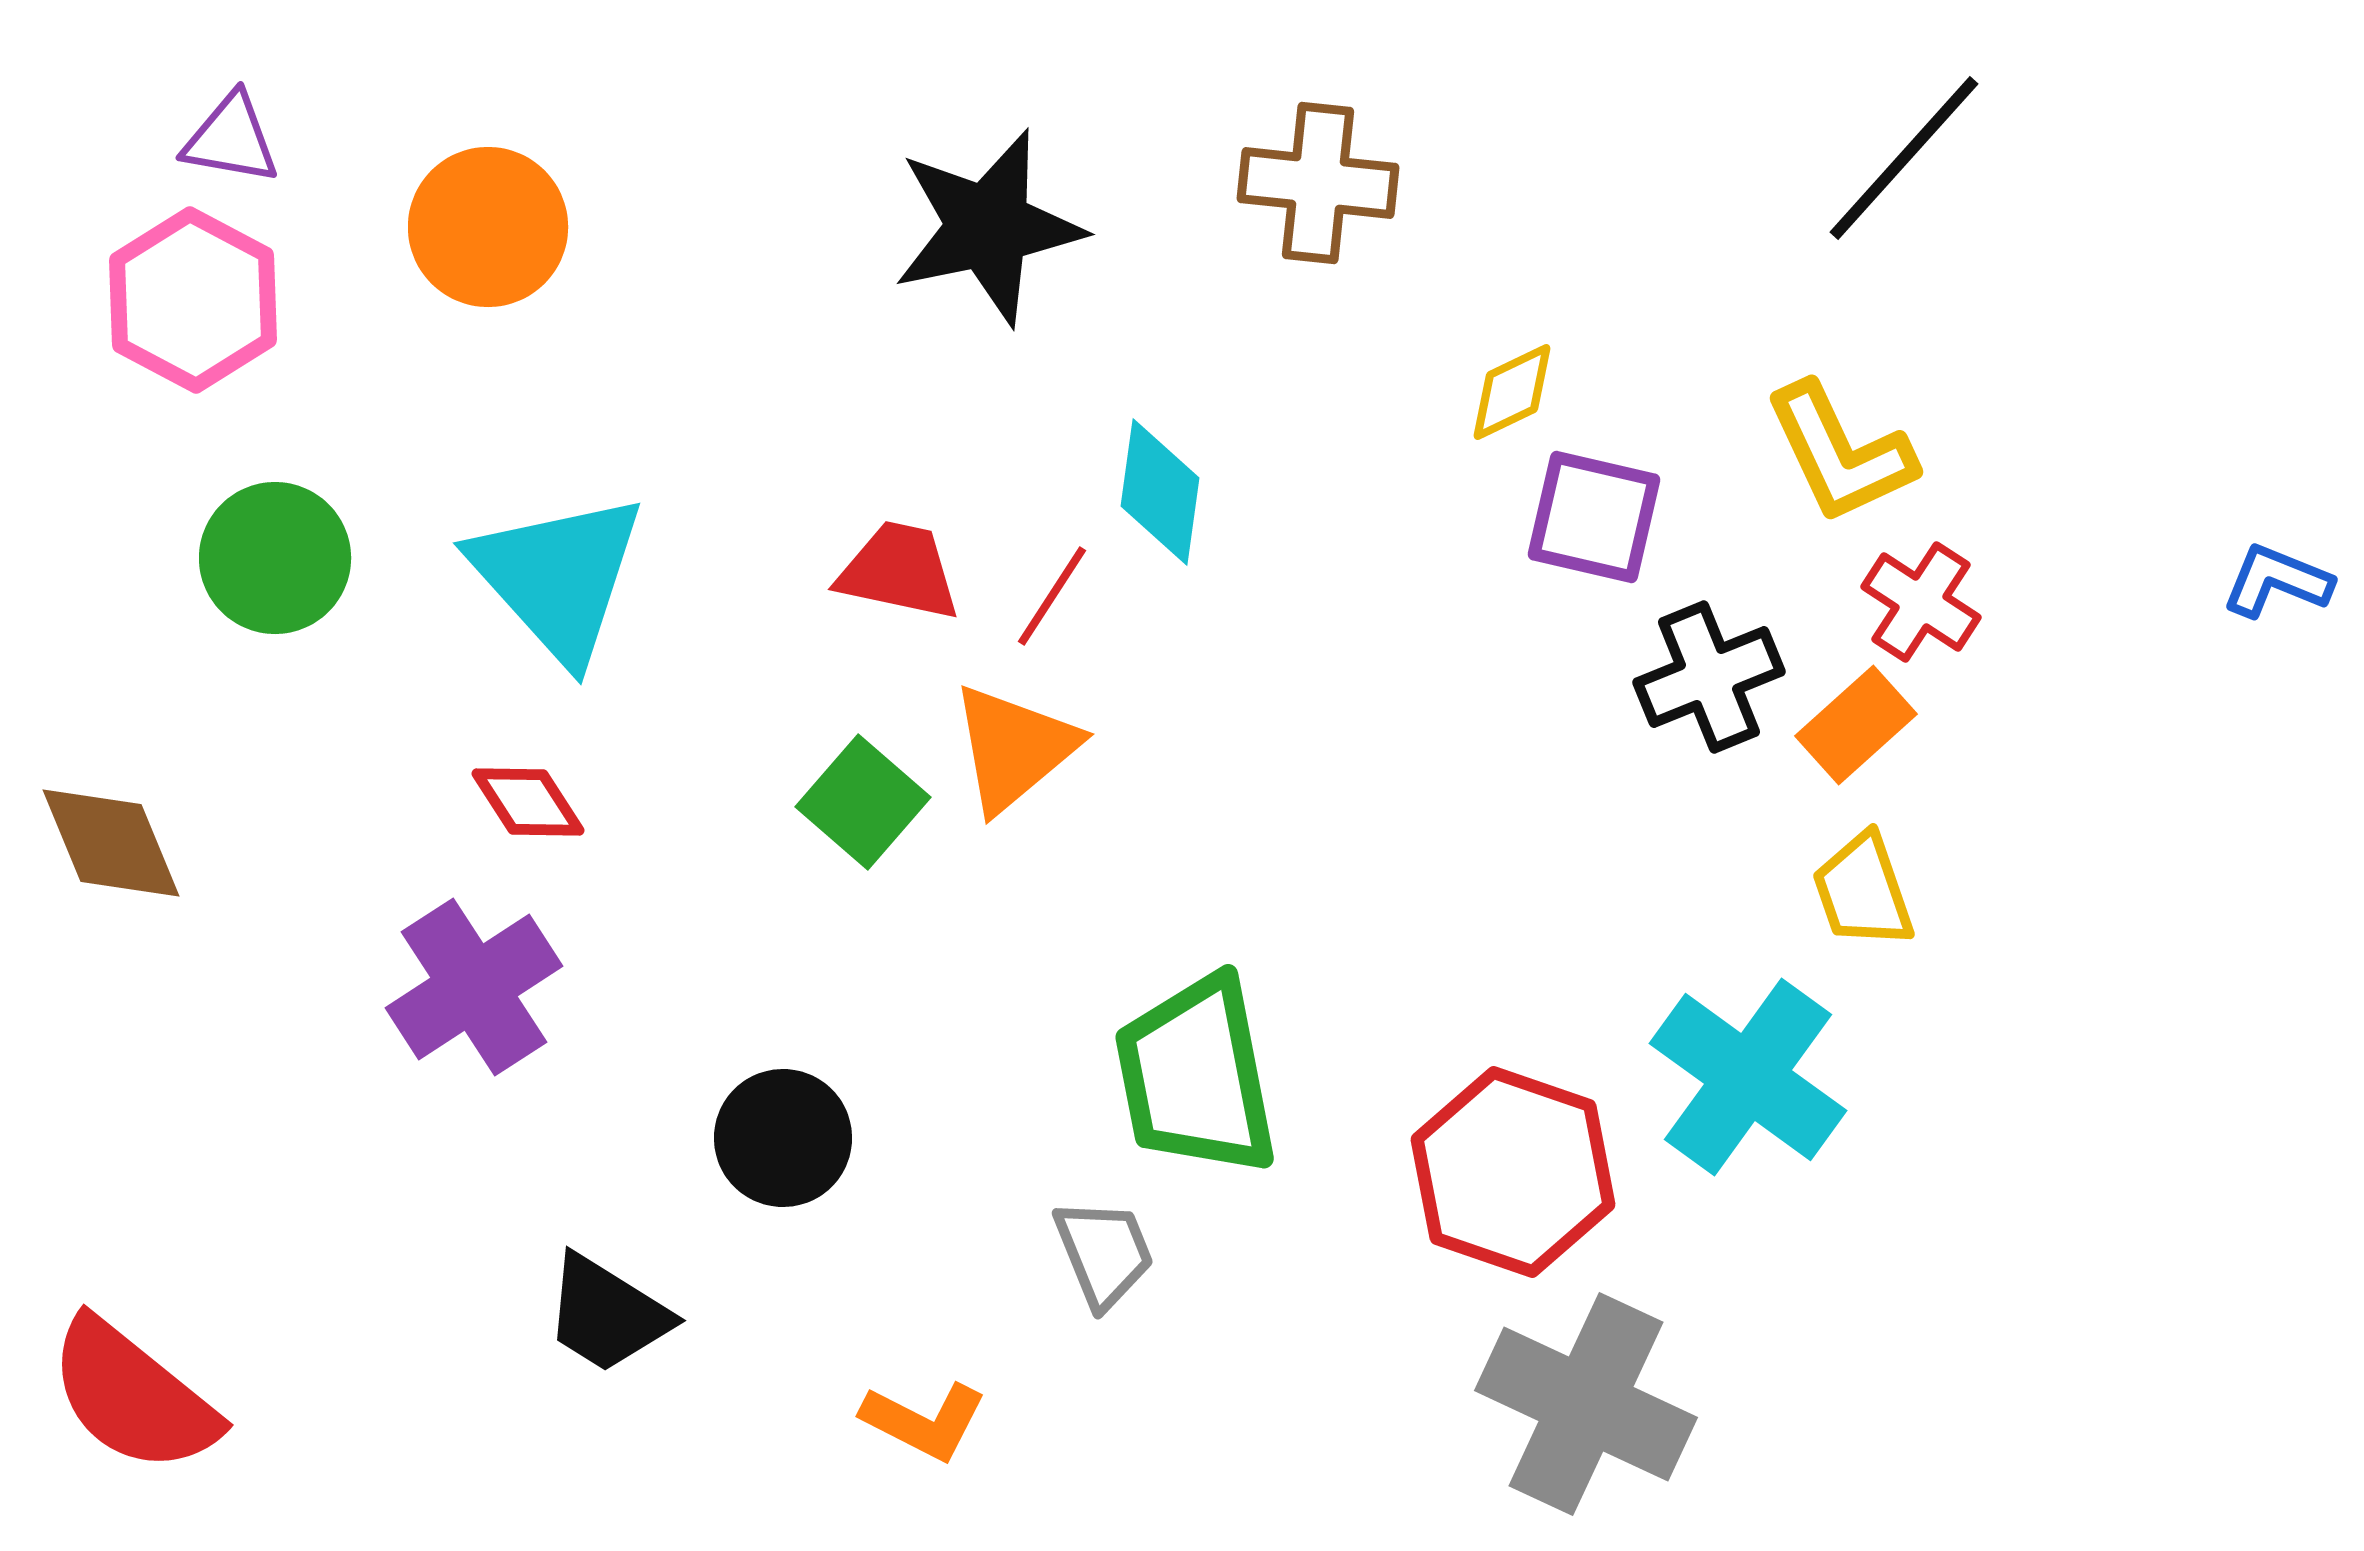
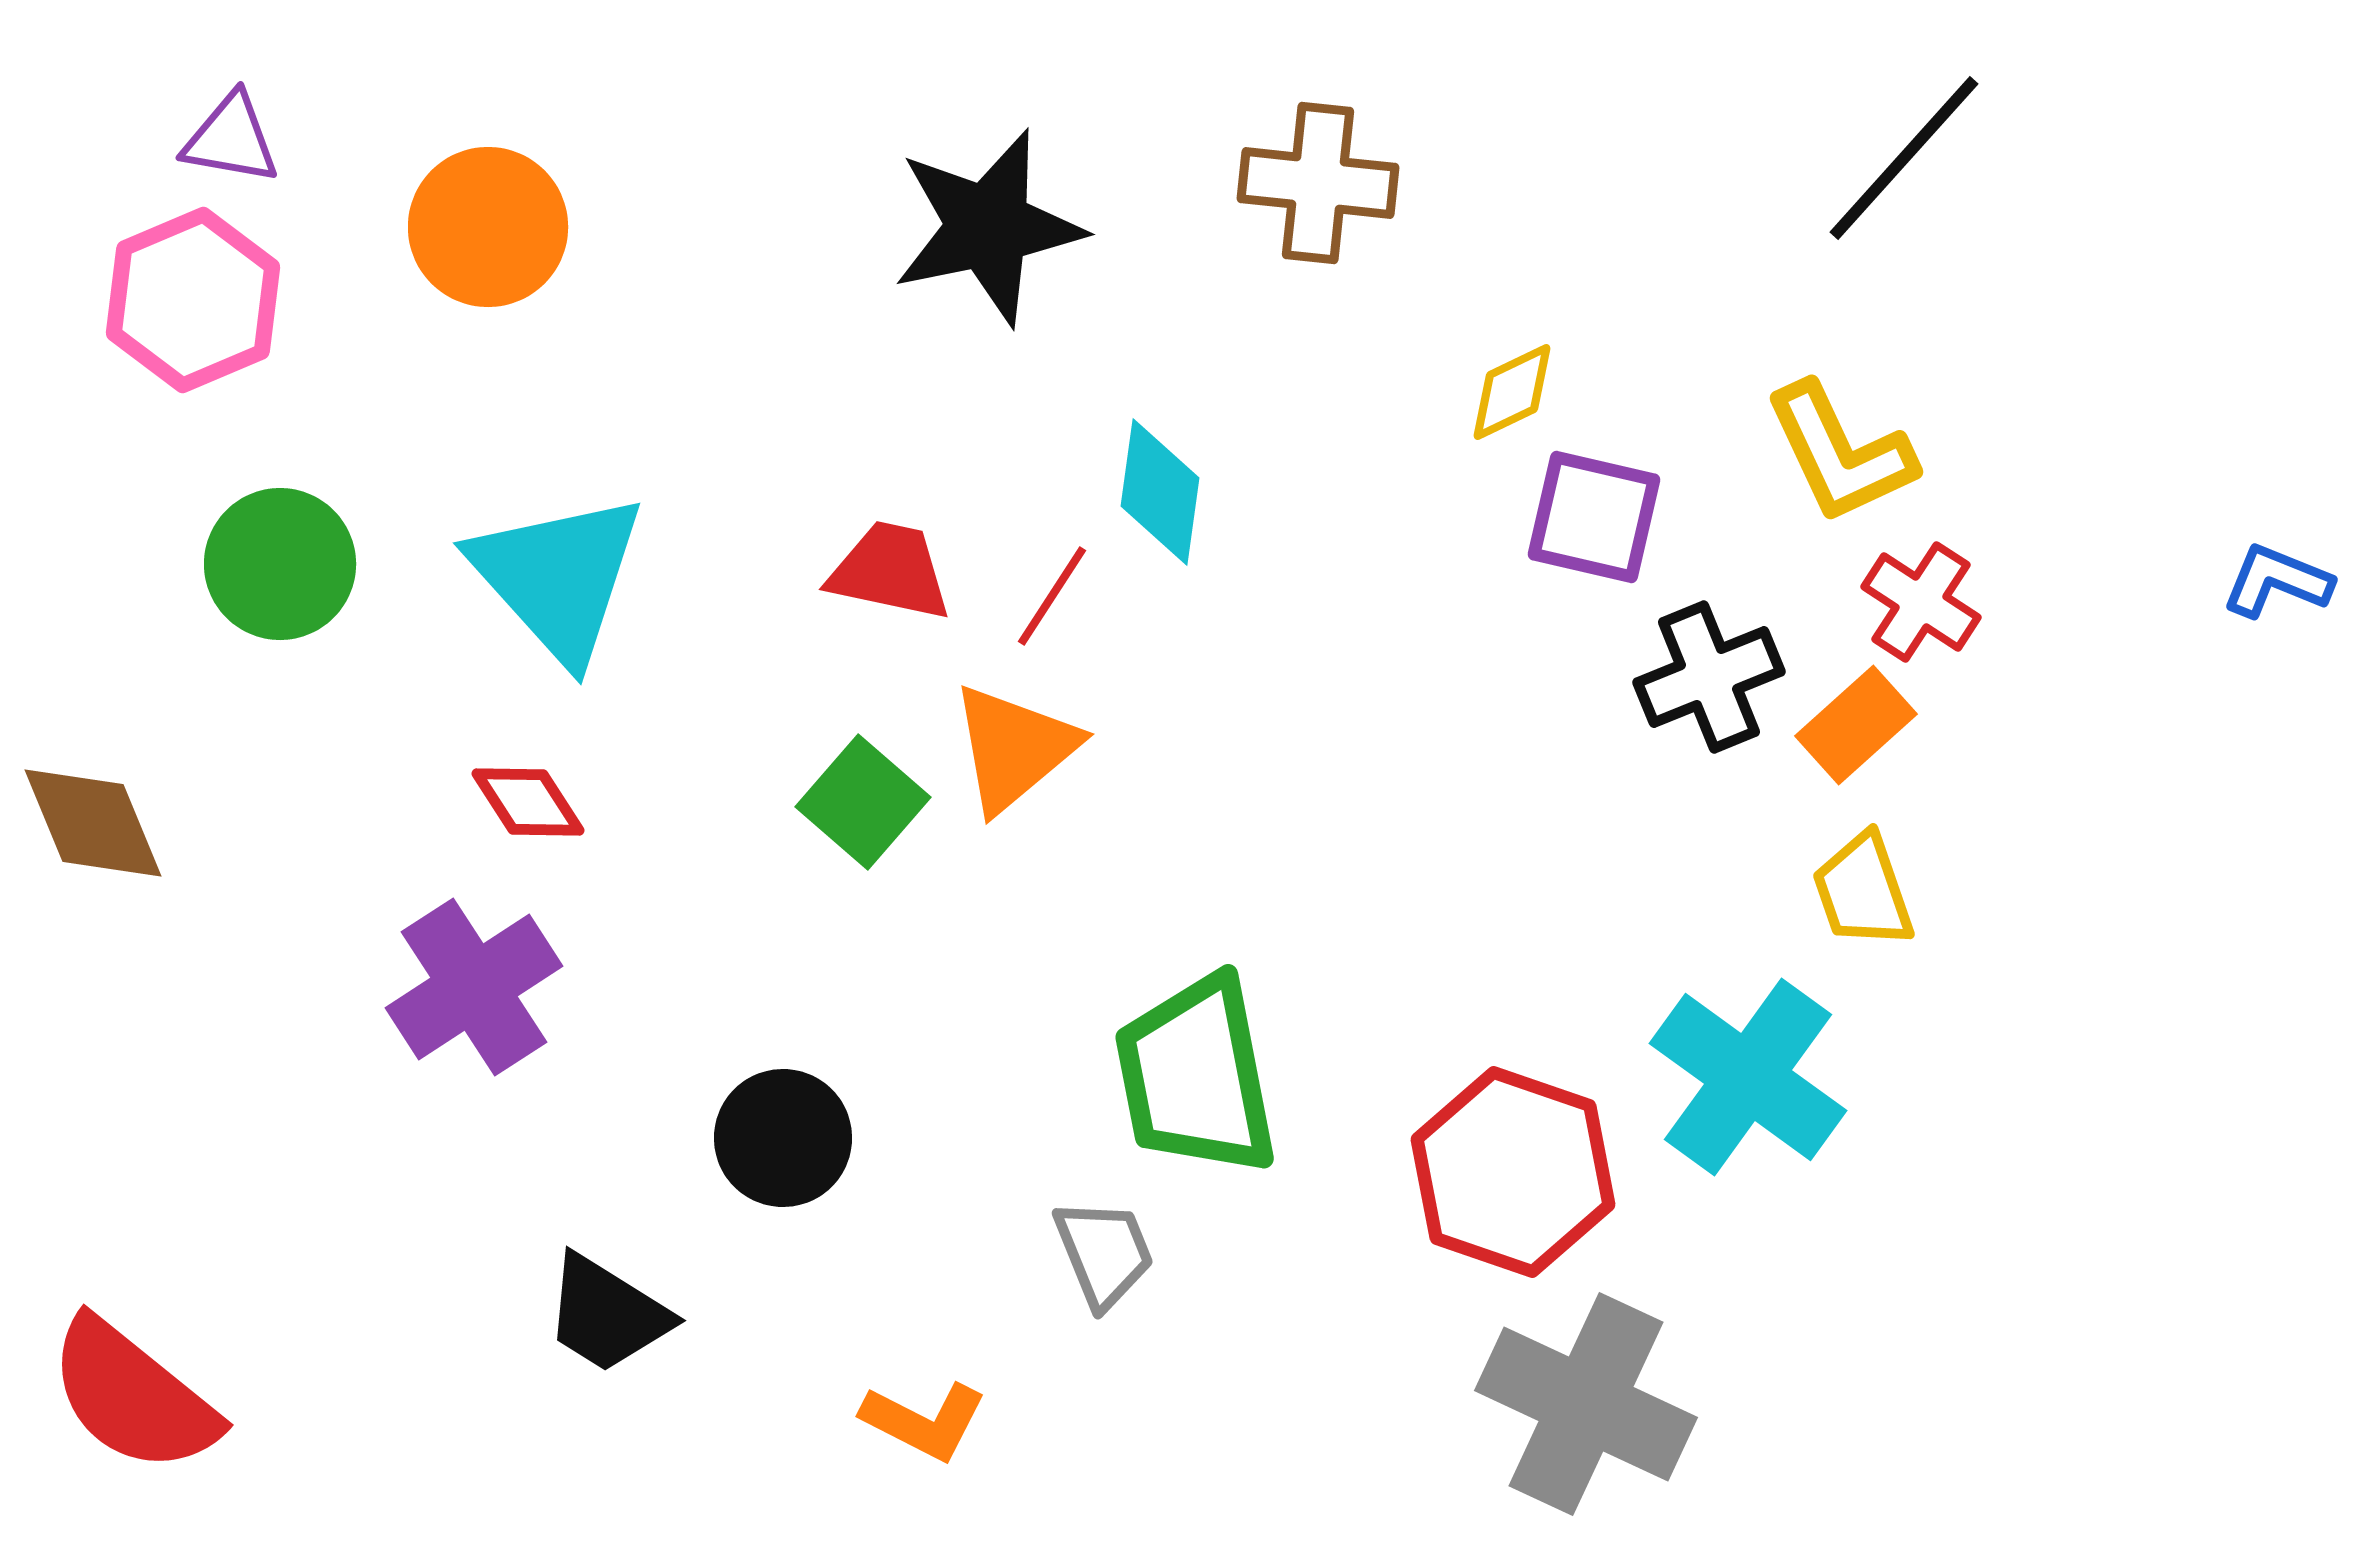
pink hexagon: rotated 9 degrees clockwise
green circle: moved 5 px right, 6 px down
red trapezoid: moved 9 px left
brown diamond: moved 18 px left, 20 px up
